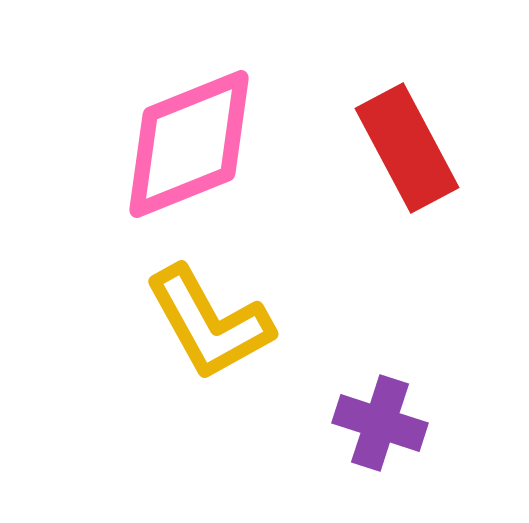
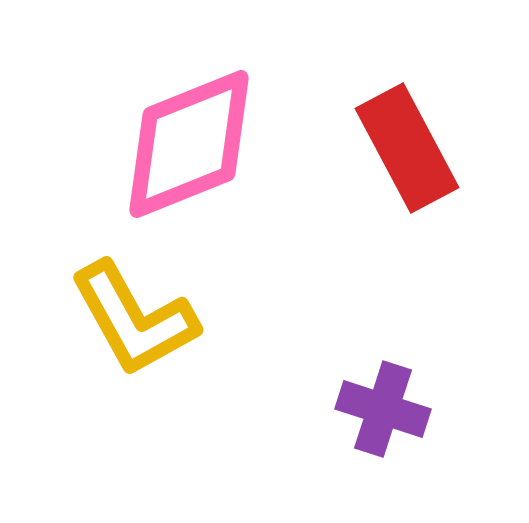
yellow L-shape: moved 75 px left, 4 px up
purple cross: moved 3 px right, 14 px up
